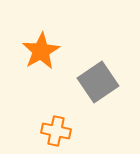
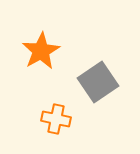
orange cross: moved 12 px up
